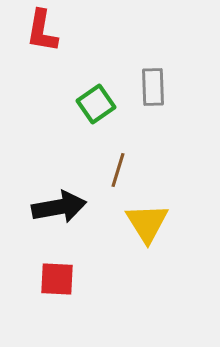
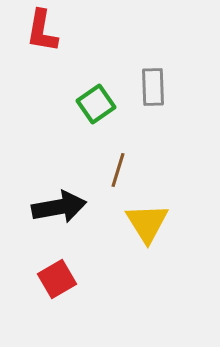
red square: rotated 33 degrees counterclockwise
